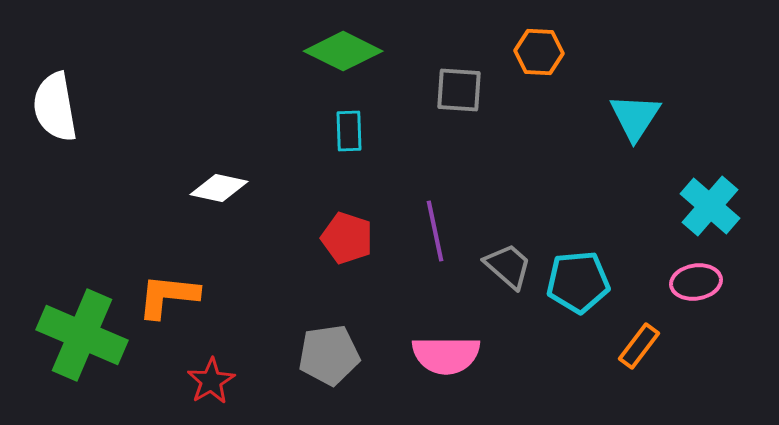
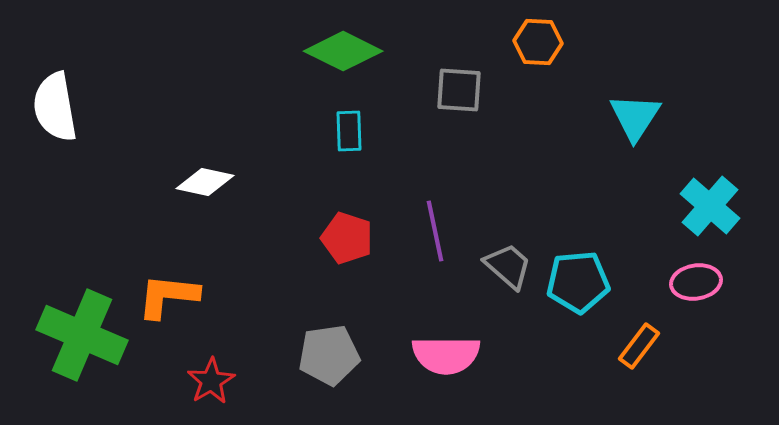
orange hexagon: moved 1 px left, 10 px up
white diamond: moved 14 px left, 6 px up
